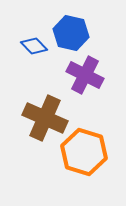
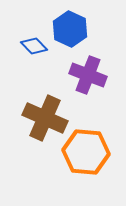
blue hexagon: moved 1 px left, 4 px up; rotated 12 degrees clockwise
purple cross: moved 3 px right; rotated 6 degrees counterclockwise
orange hexagon: moved 2 px right; rotated 12 degrees counterclockwise
